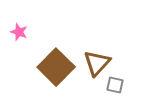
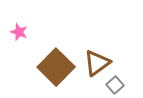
brown triangle: rotated 12 degrees clockwise
gray square: rotated 36 degrees clockwise
